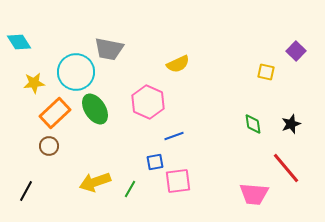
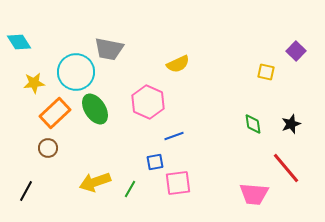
brown circle: moved 1 px left, 2 px down
pink square: moved 2 px down
